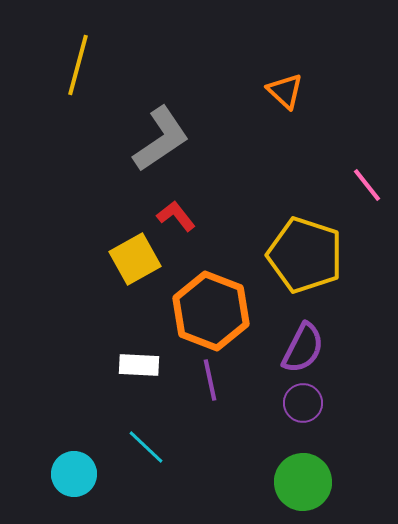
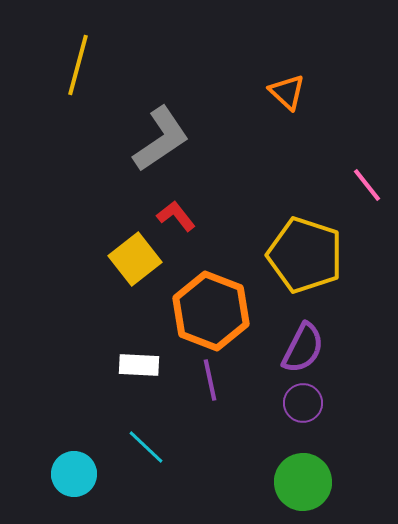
orange triangle: moved 2 px right, 1 px down
yellow square: rotated 9 degrees counterclockwise
